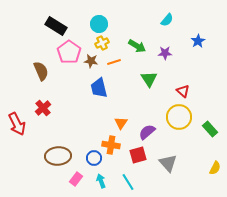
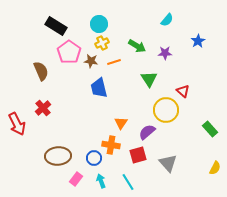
yellow circle: moved 13 px left, 7 px up
